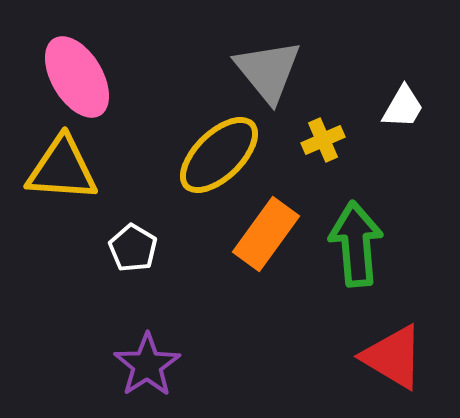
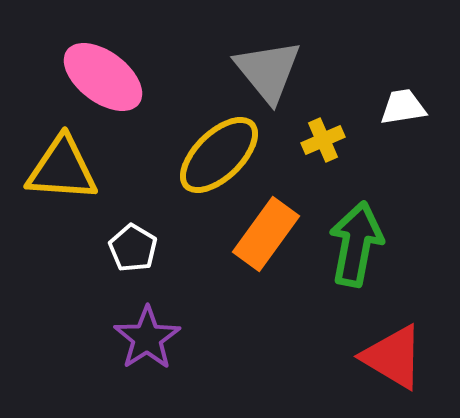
pink ellipse: moved 26 px right; rotated 22 degrees counterclockwise
white trapezoid: rotated 129 degrees counterclockwise
green arrow: rotated 16 degrees clockwise
purple star: moved 27 px up
